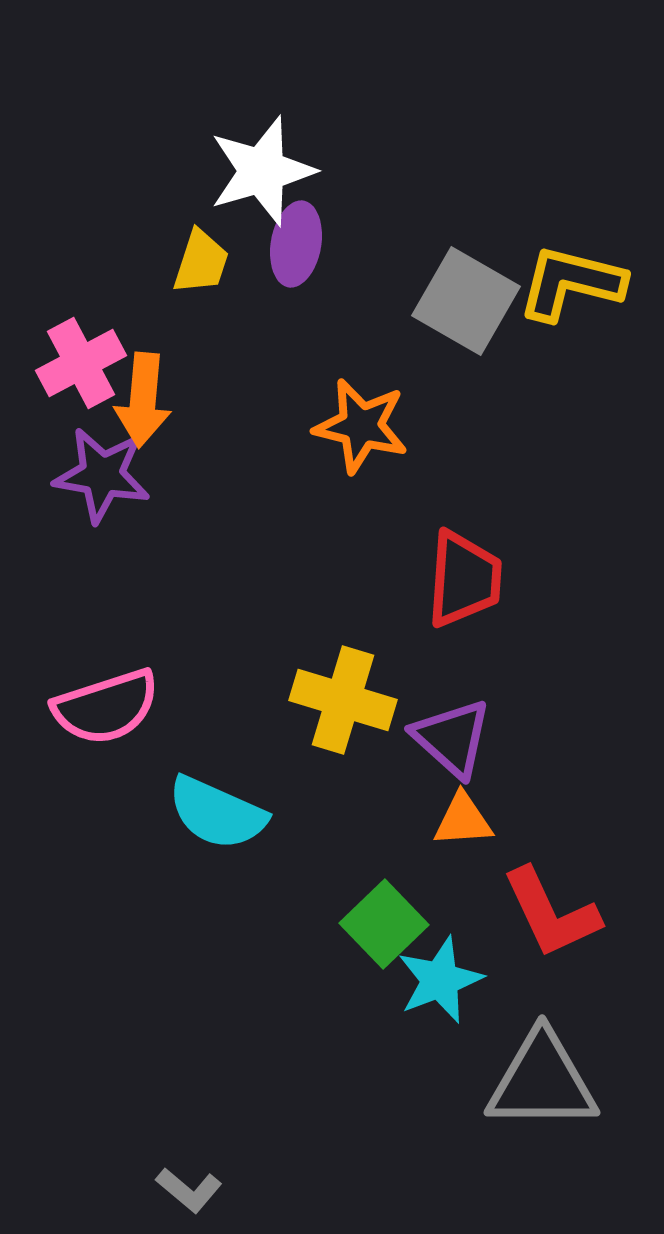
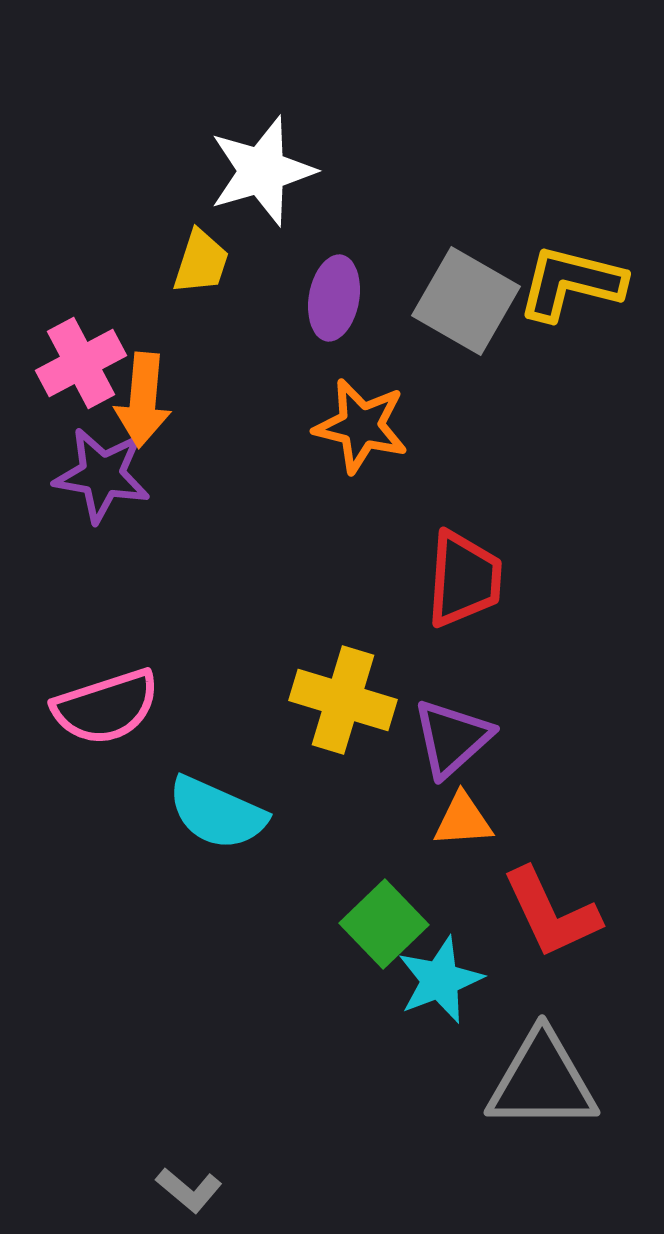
purple ellipse: moved 38 px right, 54 px down
purple triangle: rotated 36 degrees clockwise
